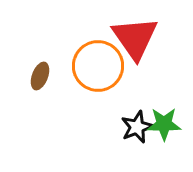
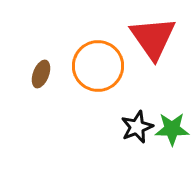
red triangle: moved 18 px right
brown ellipse: moved 1 px right, 2 px up
green star: moved 8 px right, 5 px down
